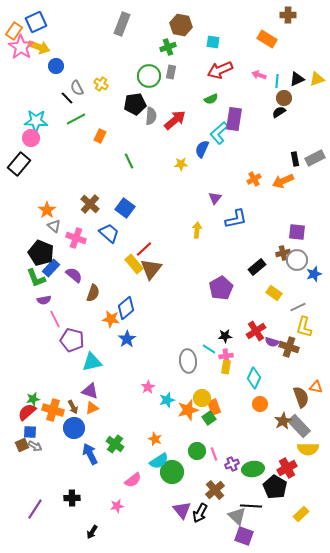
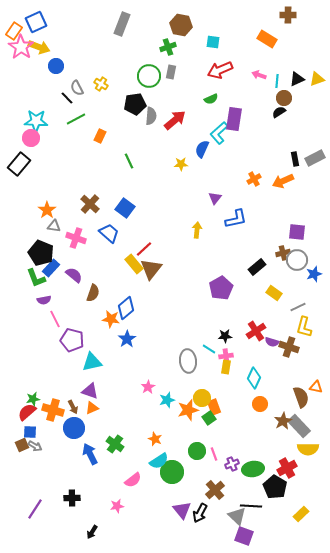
gray triangle at (54, 226): rotated 32 degrees counterclockwise
